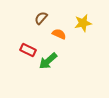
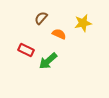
red rectangle: moved 2 px left
